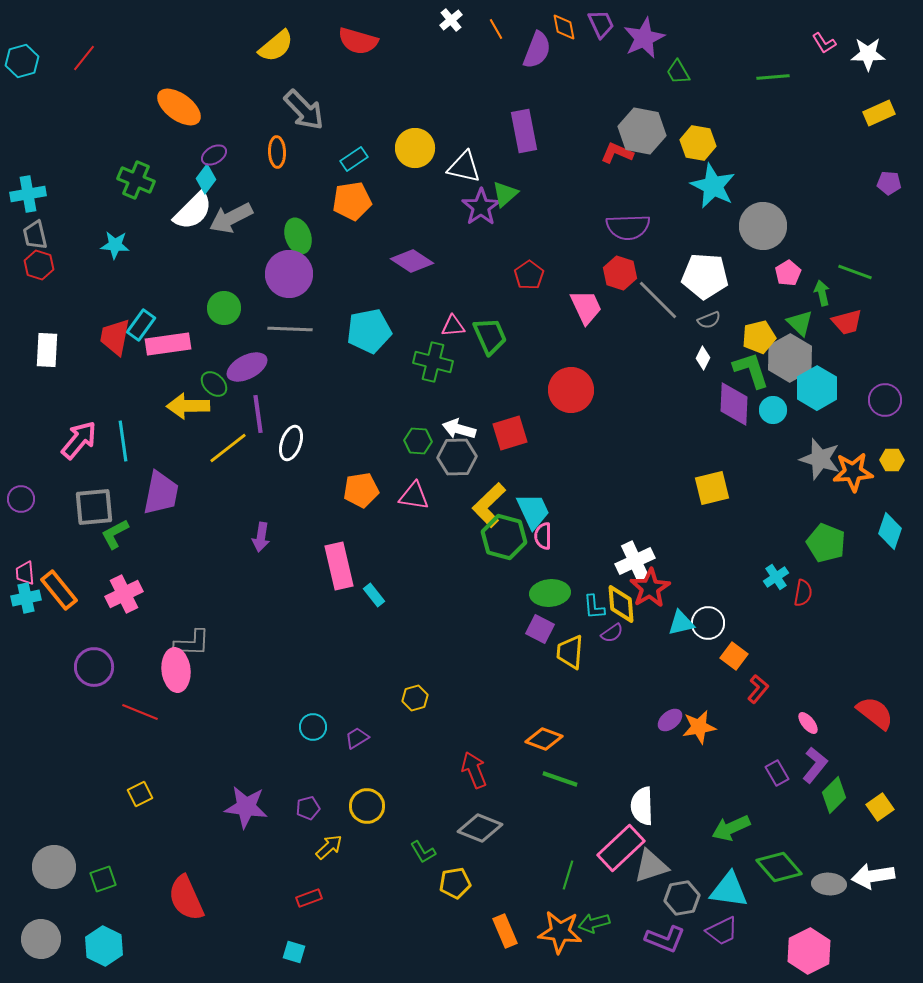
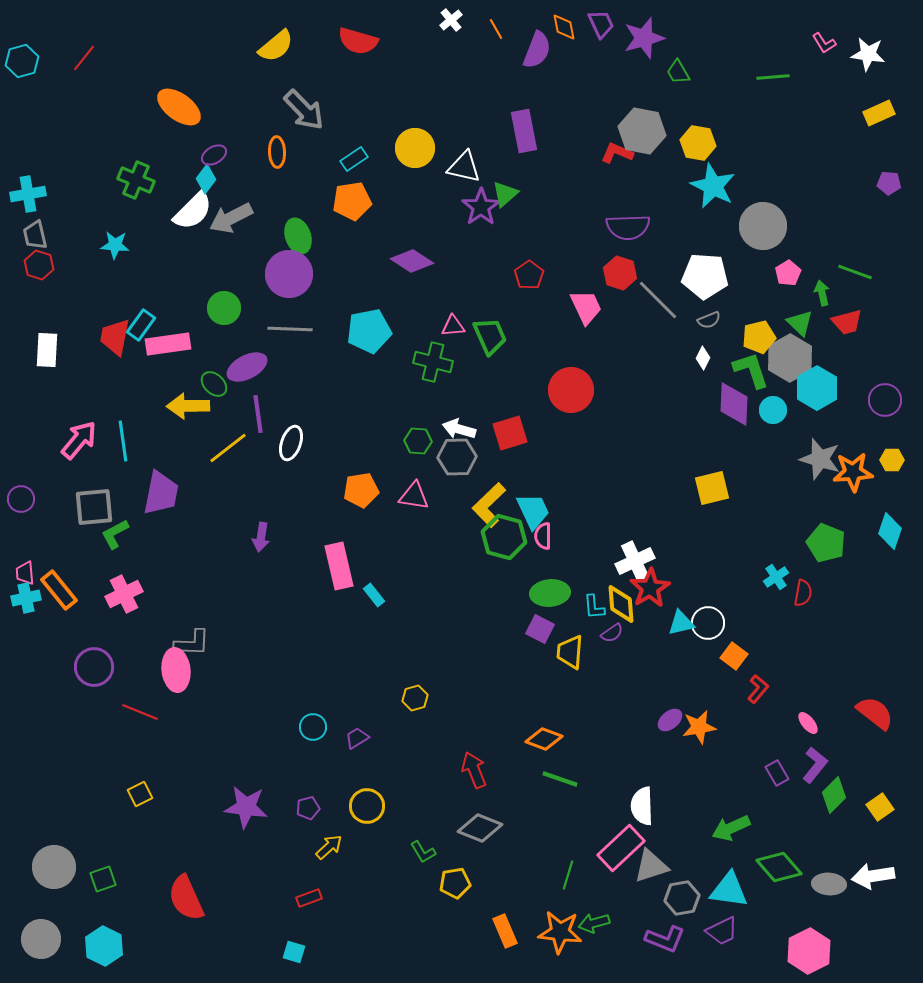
purple star at (644, 38): rotated 9 degrees clockwise
white star at (868, 54): rotated 8 degrees clockwise
